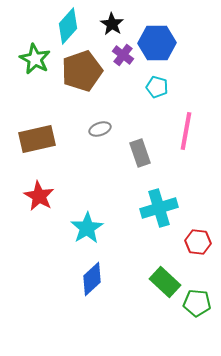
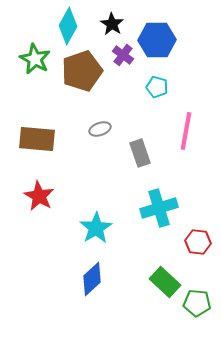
cyan diamond: rotated 12 degrees counterclockwise
blue hexagon: moved 3 px up
brown rectangle: rotated 18 degrees clockwise
cyan star: moved 9 px right
